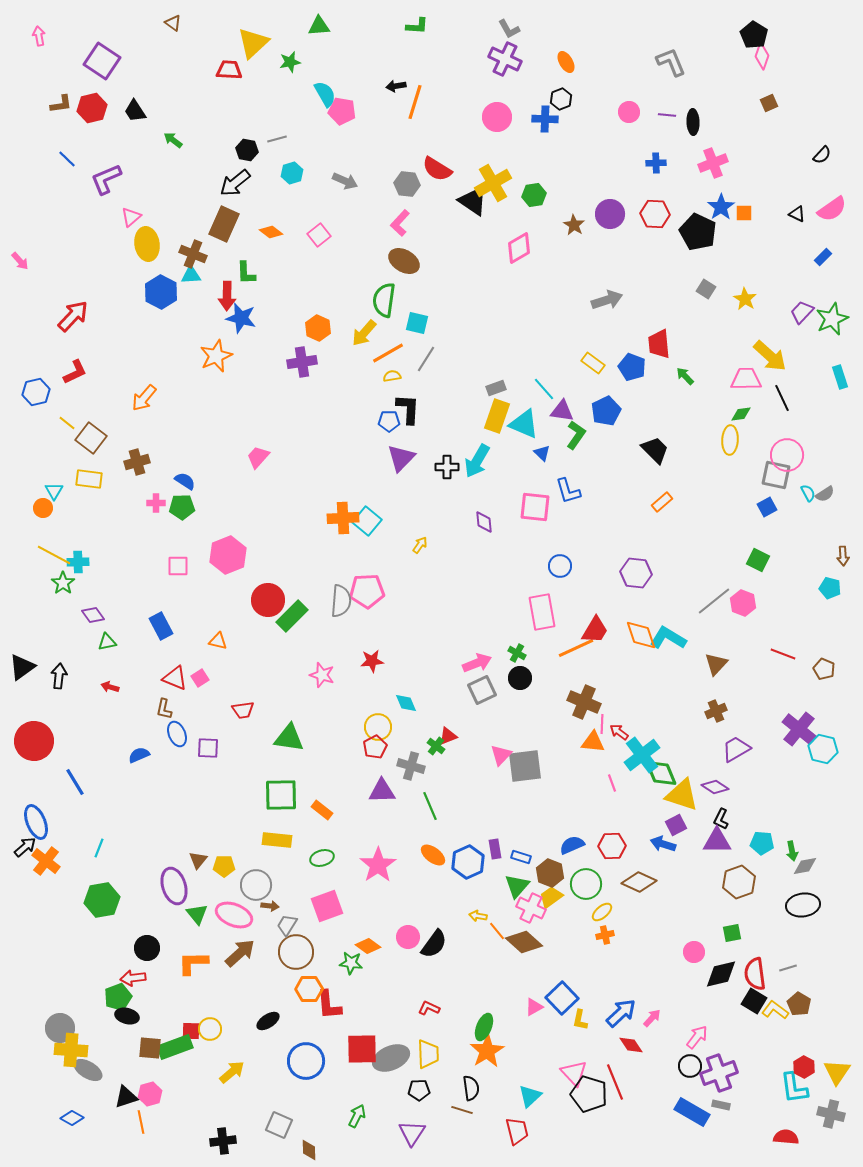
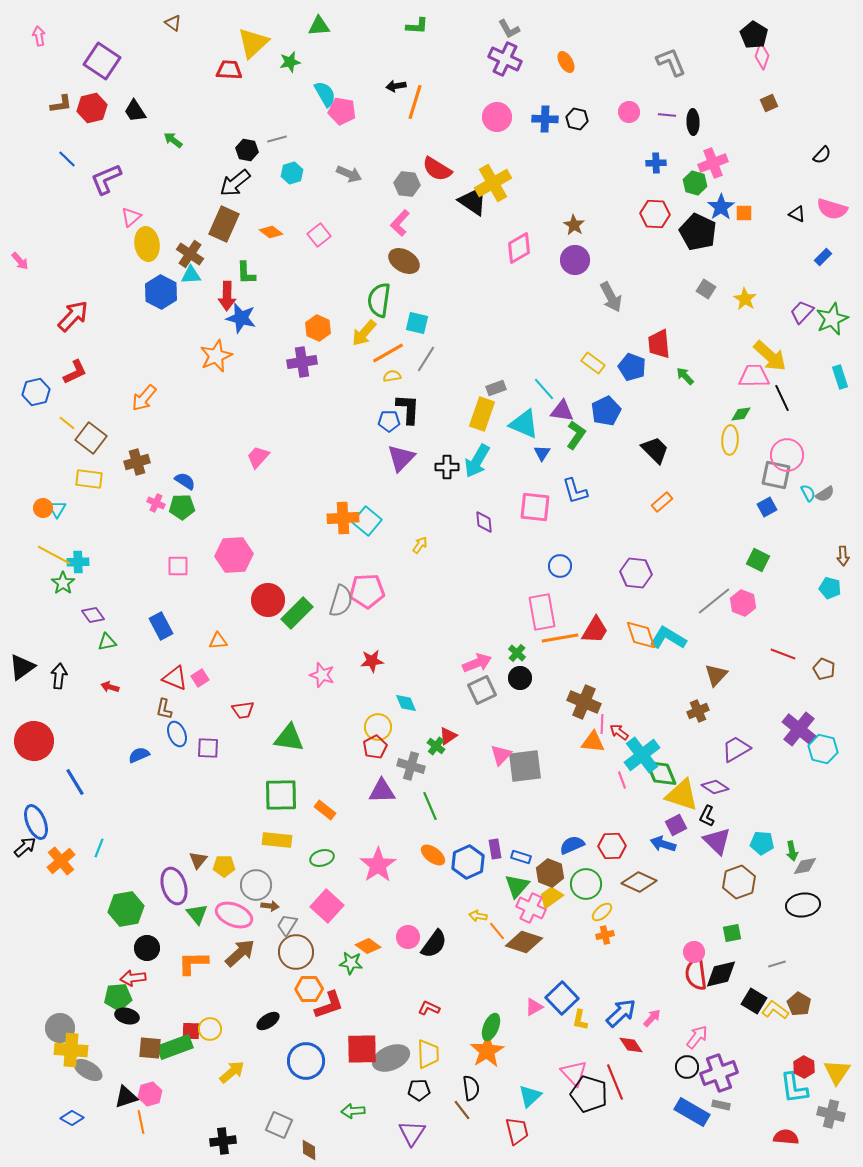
black hexagon at (561, 99): moved 16 px right, 20 px down; rotated 25 degrees counterclockwise
gray arrow at (345, 181): moved 4 px right, 7 px up
green hexagon at (534, 195): moved 161 px right, 12 px up; rotated 25 degrees clockwise
pink semicircle at (832, 209): rotated 52 degrees clockwise
purple circle at (610, 214): moved 35 px left, 46 px down
brown cross at (193, 254): moved 3 px left; rotated 12 degrees clockwise
green semicircle at (384, 300): moved 5 px left
gray arrow at (607, 300): moved 4 px right, 3 px up; rotated 80 degrees clockwise
pink trapezoid at (746, 379): moved 8 px right, 3 px up
yellow rectangle at (497, 416): moved 15 px left, 2 px up
blue triangle at (542, 453): rotated 18 degrees clockwise
cyan triangle at (54, 491): moved 3 px right, 18 px down
blue L-shape at (568, 491): moved 7 px right
pink cross at (156, 503): rotated 24 degrees clockwise
pink hexagon at (228, 555): moved 6 px right; rotated 18 degrees clockwise
gray semicircle at (341, 601): rotated 12 degrees clockwise
green rectangle at (292, 616): moved 5 px right, 3 px up
orange triangle at (218, 641): rotated 18 degrees counterclockwise
orange line at (576, 648): moved 16 px left, 10 px up; rotated 15 degrees clockwise
green cross at (517, 653): rotated 12 degrees clockwise
brown triangle at (716, 664): moved 11 px down
brown cross at (716, 711): moved 18 px left
red triangle at (448, 736): rotated 12 degrees counterclockwise
pink line at (612, 783): moved 10 px right, 3 px up
orange rectangle at (322, 810): moved 3 px right
black L-shape at (721, 819): moved 14 px left, 3 px up
purple triangle at (717, 841): rotated 44 degrees clockwise
orange cross at (46, 861): moved 15 px right; rotated 12 degrees clockwise
green hexagon at (102, 900): moved 24 px right, 9 px down
pink square at (327, 906): rotated 28 degrees counterclockwise
brown diamond at (524, 942): rotated 24 degrees counterclockwise
gray line at (788, 968): moved 11 px left, 4 px up
red semicircle at (755, 974): moved 59 px left
green pentagon at (118, 997): rotated 16 degrees clockwise
red L-shape at (329, 1005): rotated 104 degrees counterclockwise
green ellipse at (484, 1027): moved 7 px right
black circle at (690, 1066): moved 3 px left, 1 px down
brown line at (462, 1110): rotated 35 degrees clockwise
green arrow at (357, 1116): moved 4 px left, 5 px up; rotated 120 degrees counterclockwise
